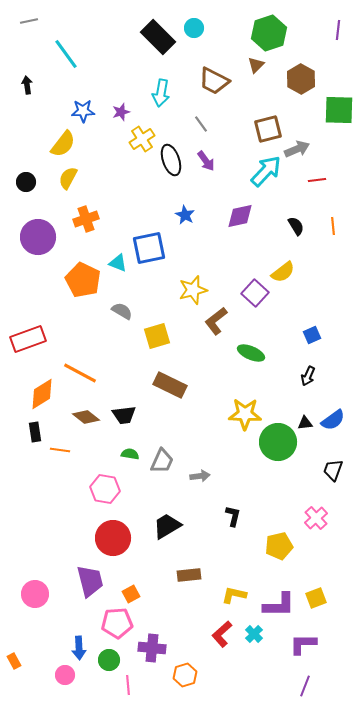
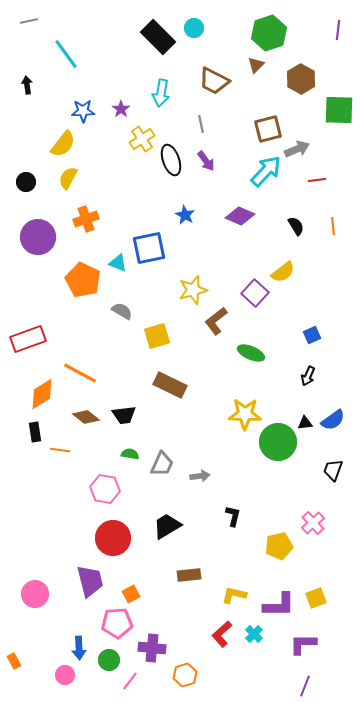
purple star at (121, 112): moved 3 px up; rotated 18 degrees counterclockwise
gray line at (201, 124): rotated 24 degrees clockwise
purple diamond at (240, 216): rotated 36 degrees clockwise
gray trapezoid at (162, 461): moved 3 px down
pink cross at (316, 518): moved 3 px left, 5 px down
pink line at (128, 685): moved 2 px right, 4 px up; rotated 42 degrees clockwise
